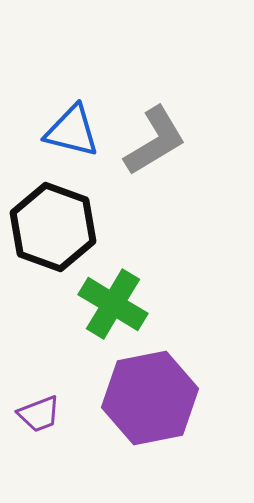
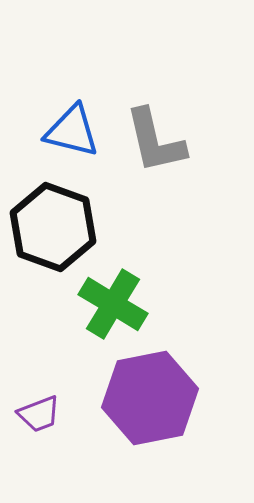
gray L-shape: rotated 108 degrees clockwise
